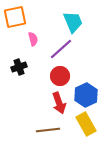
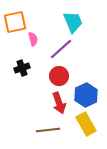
orange square: moved 5 px down
black cross: moved 3 px right, 1 px down
red circle: moved 1 px left
